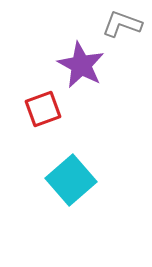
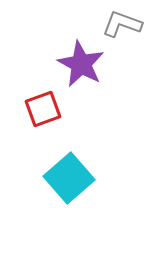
purple star: moved 1 px up
cyan square: moved 2 px left, 2 px up
